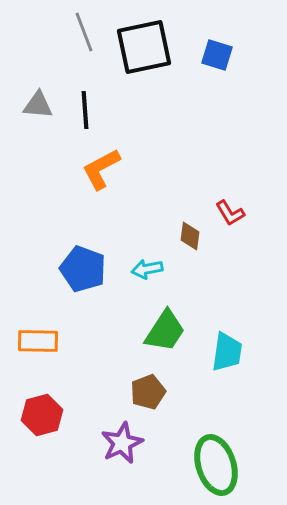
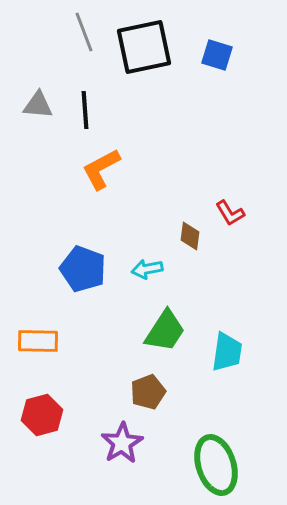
purple star: rotated 6 degrees counterclockwise
